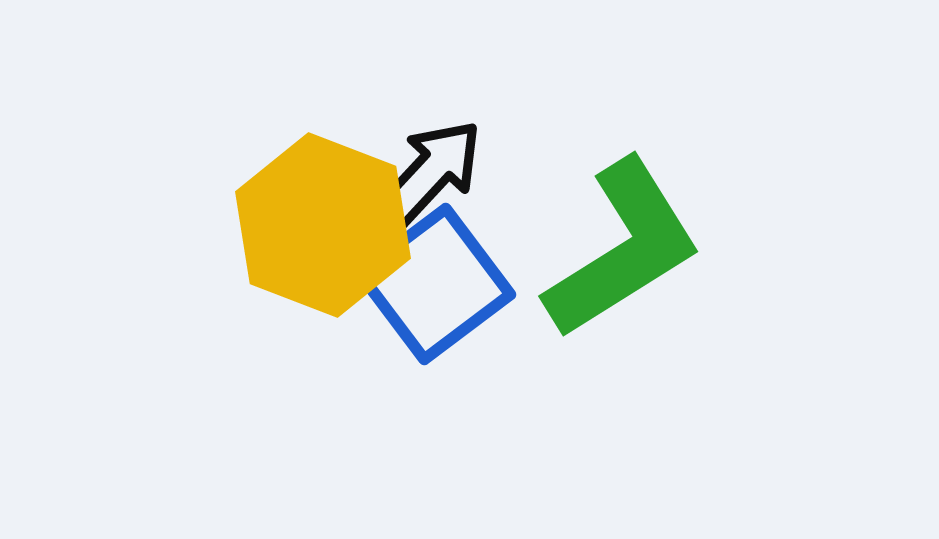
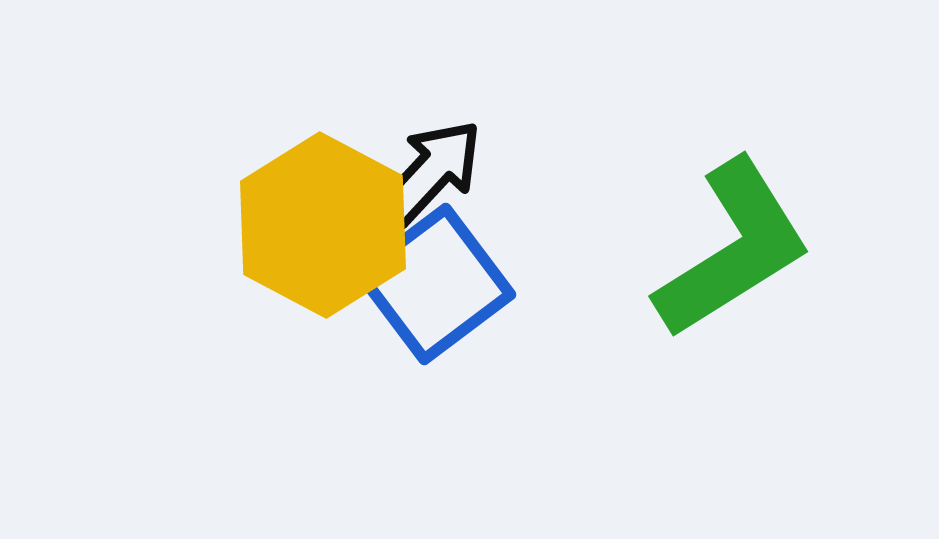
yellow hexagon: rotated 7 degrees clockwise
green L-shape: moved 110 px right
